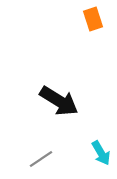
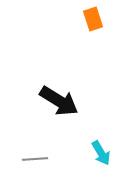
gray line: moved 6 px left; rotated 30 degrees clockwise
